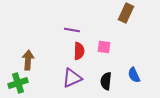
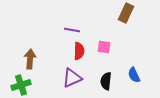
brown arrow: moved 2 px right, 1 px up
green cross: moved 3 px right, 2 px down
